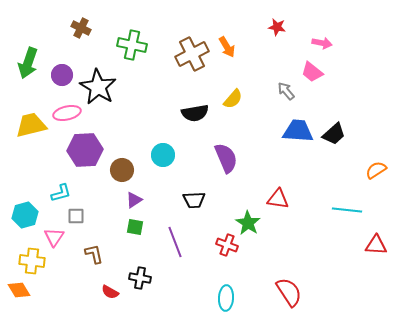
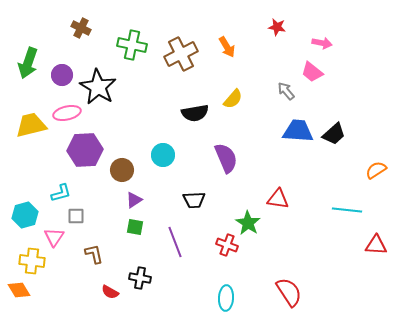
brown cross at (192, 54): moved 11 px left
